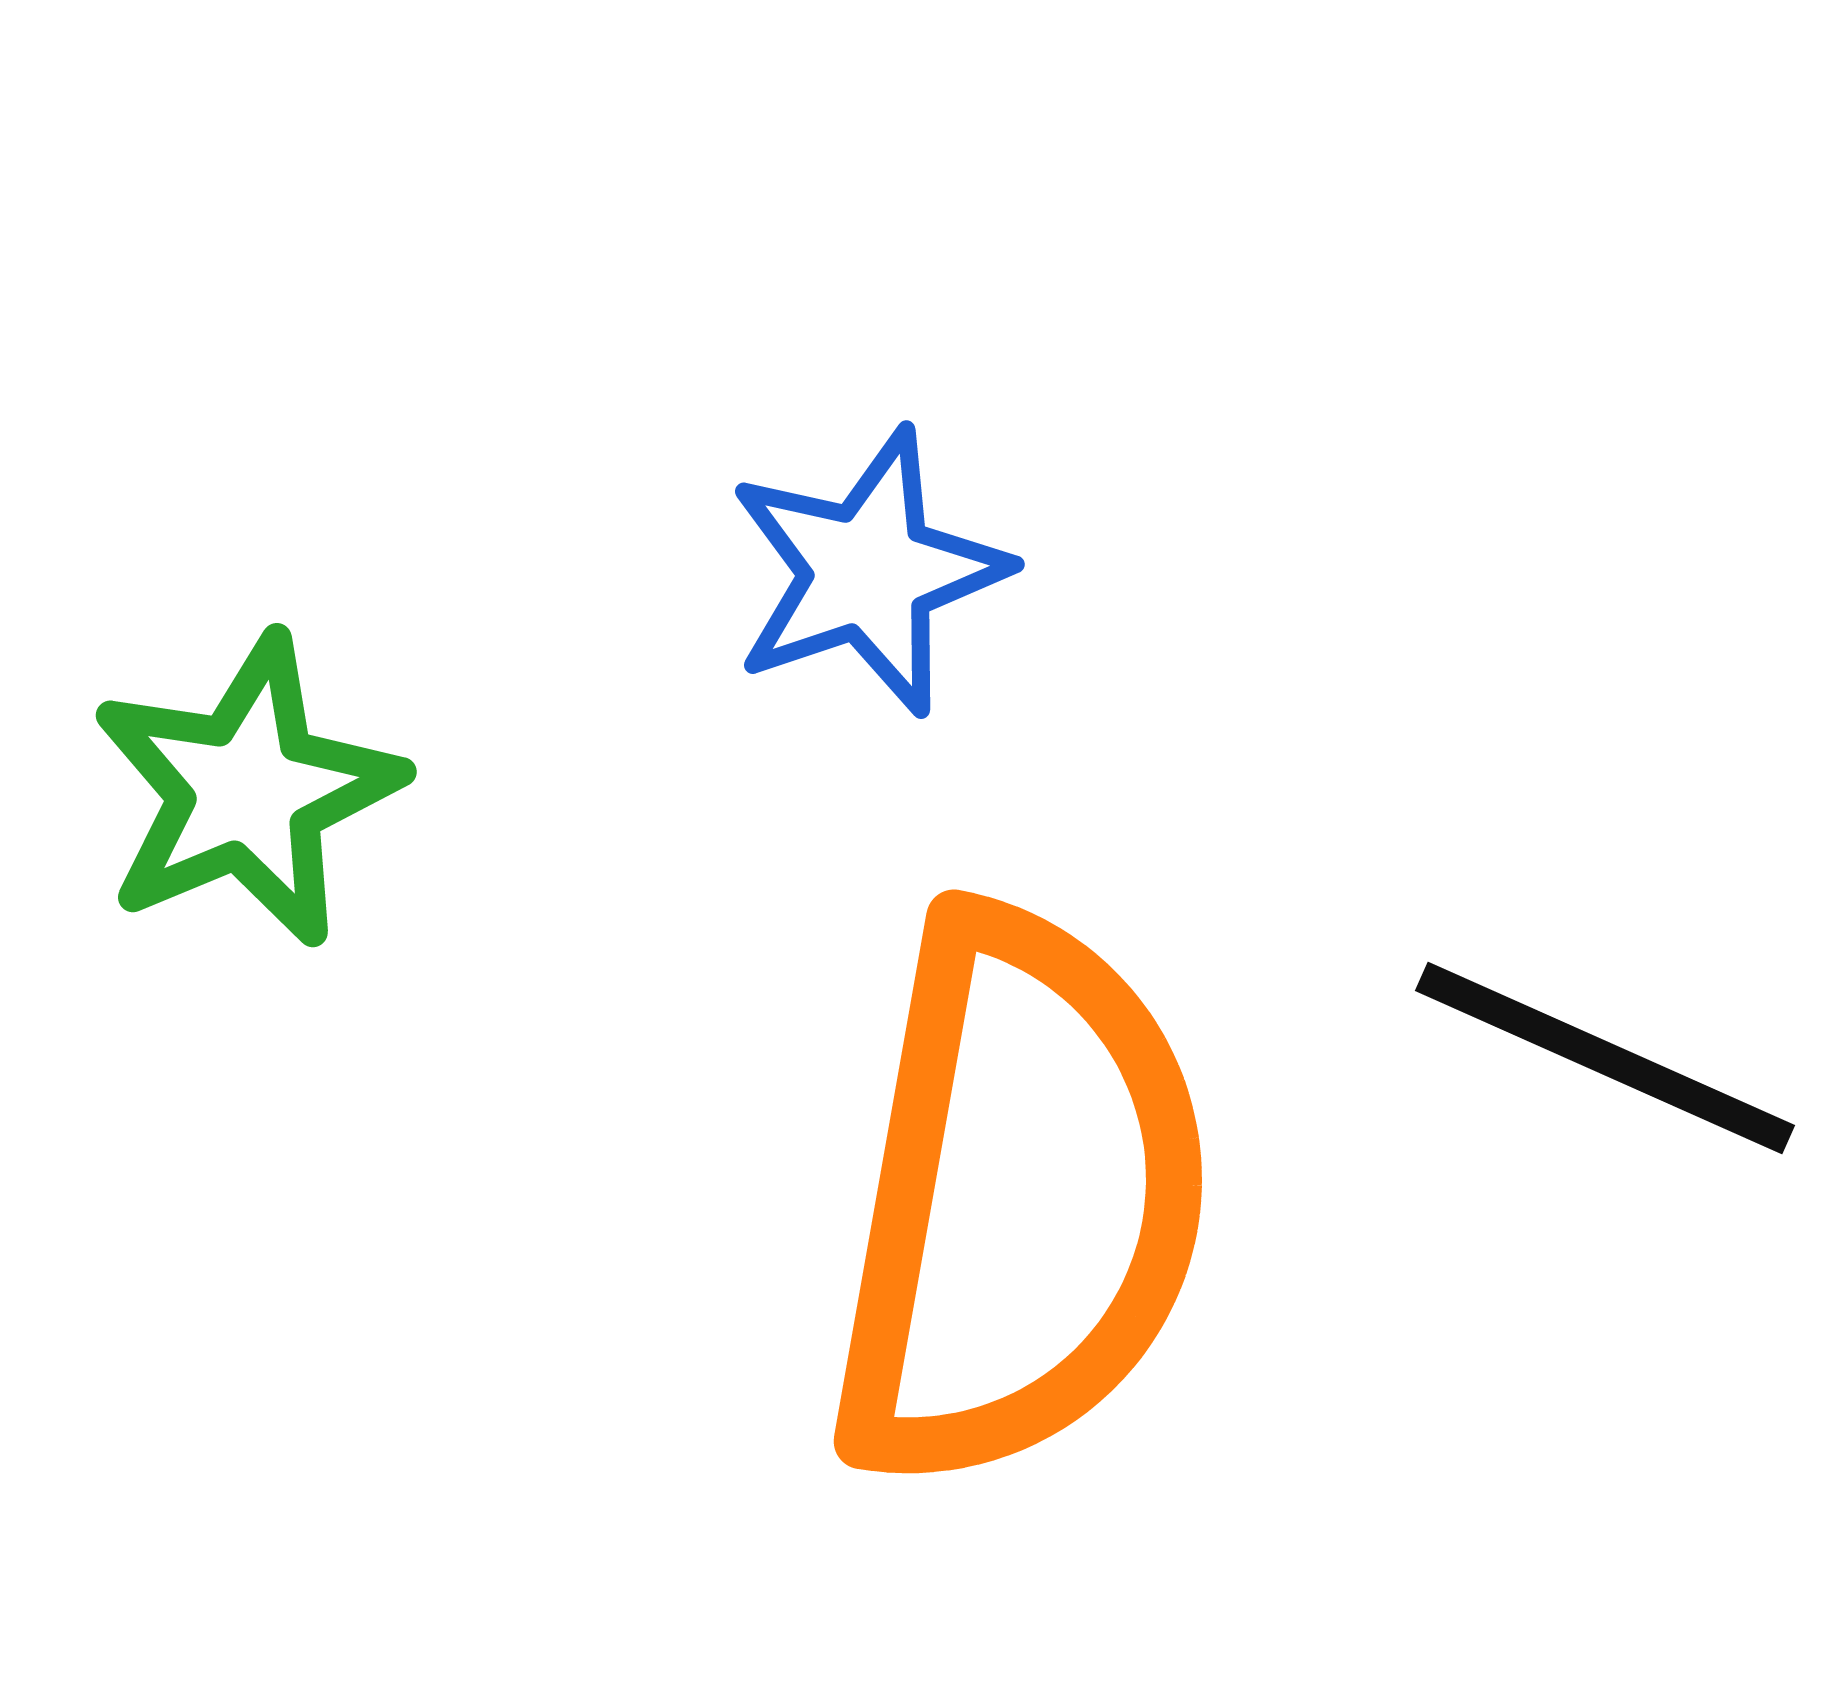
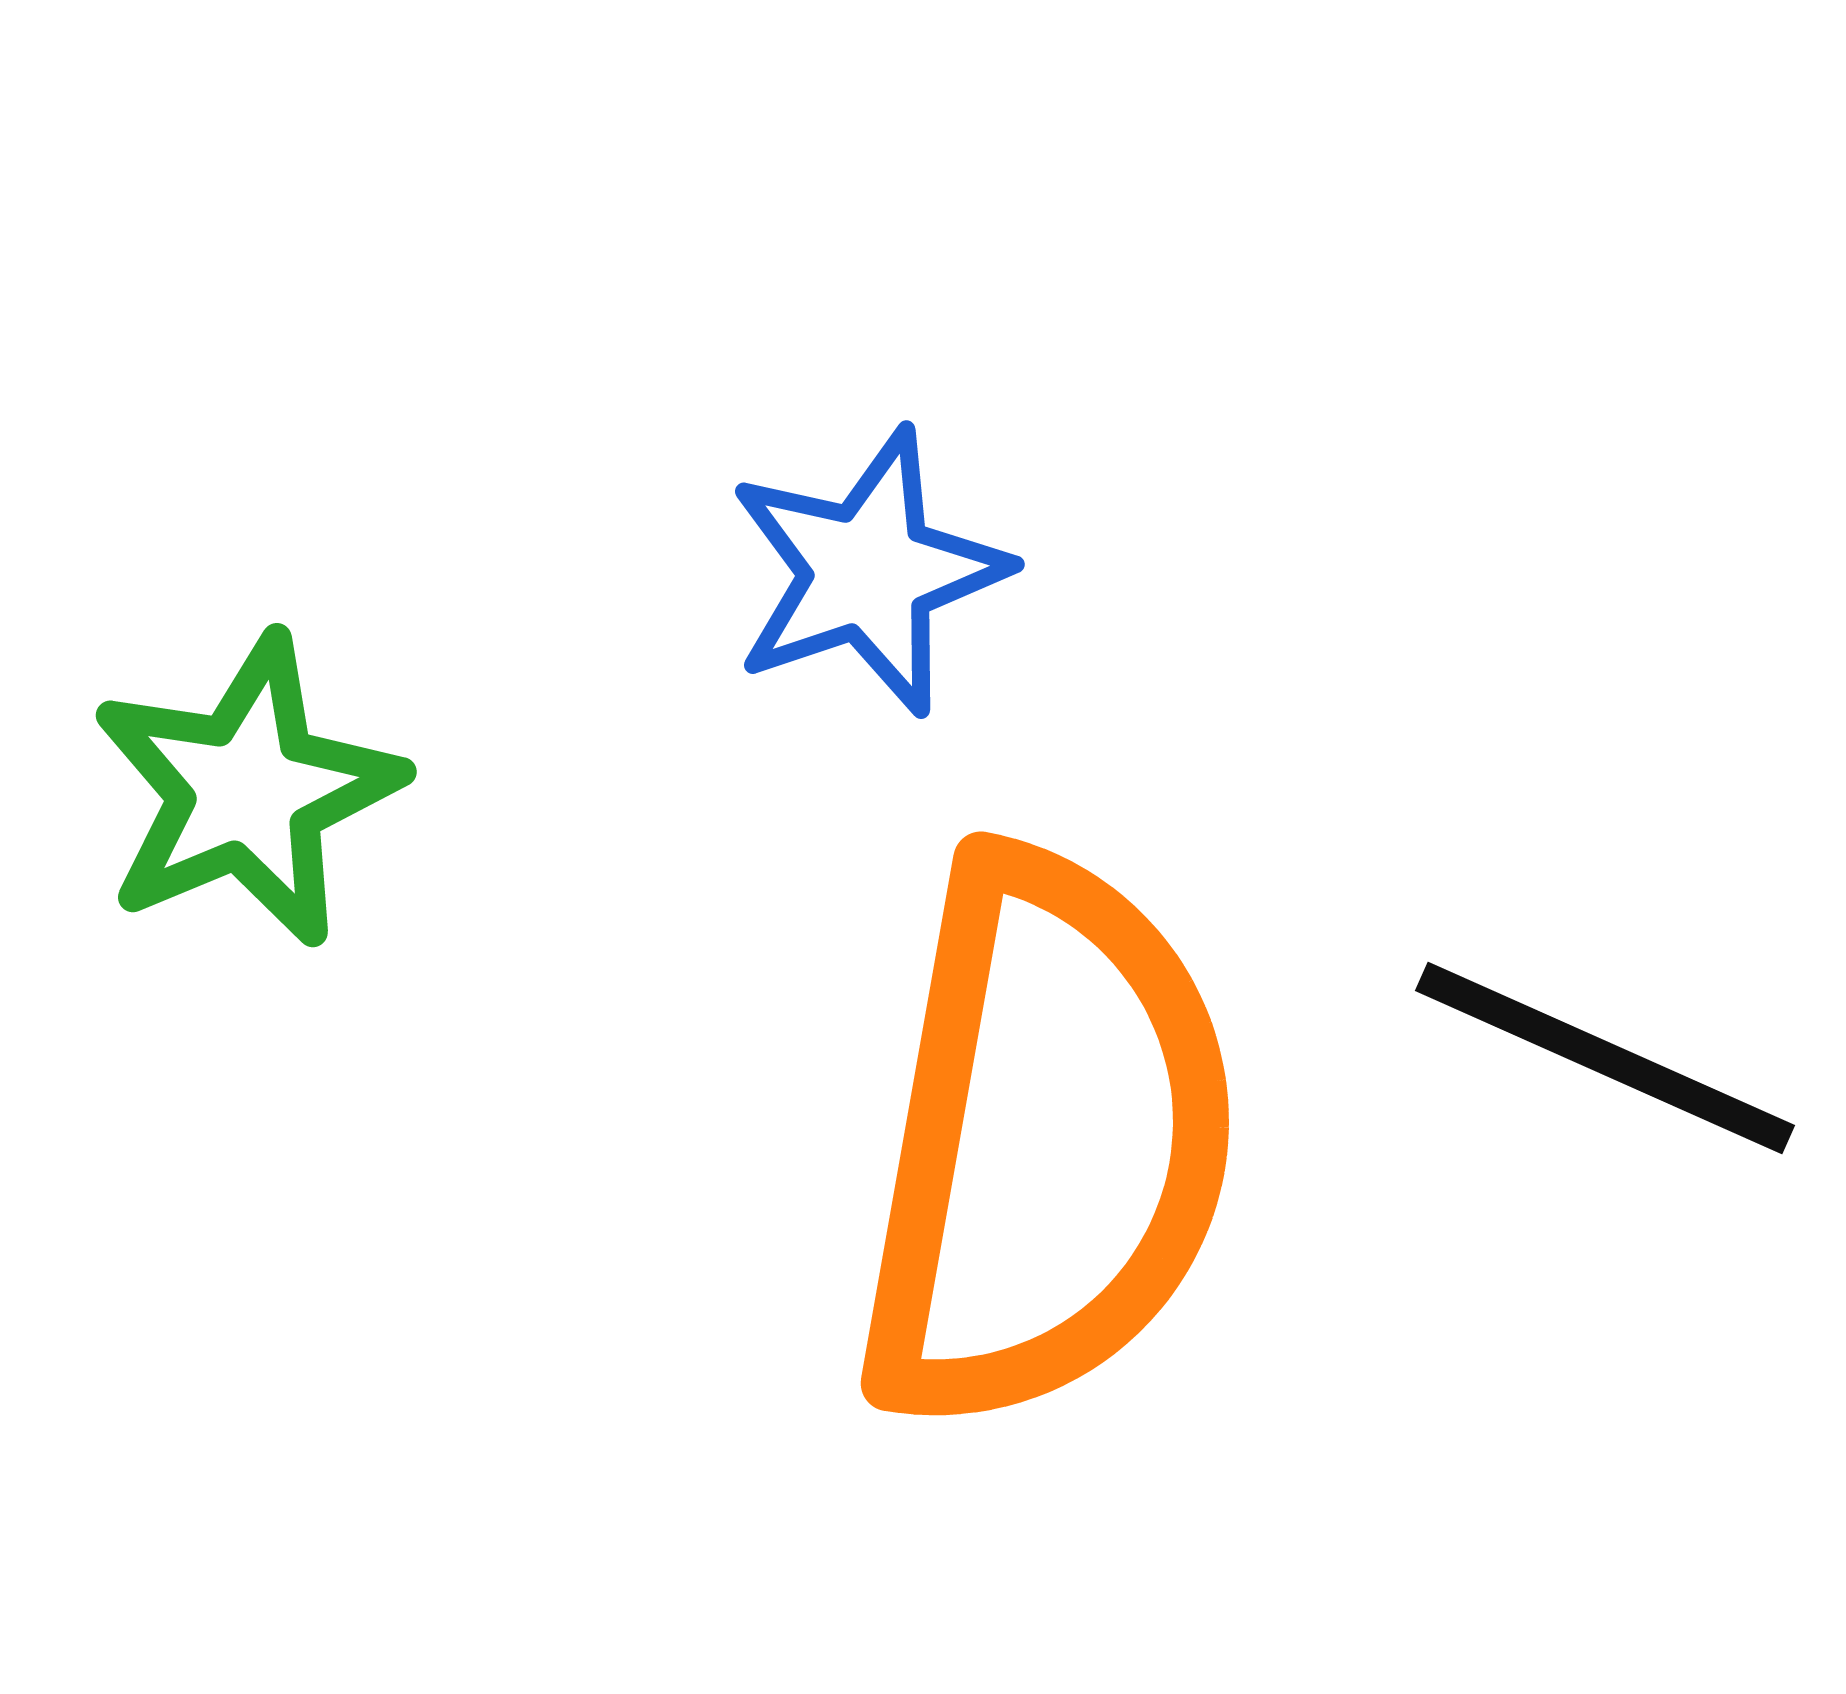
orange semicircle: moved 27 px right, 58 px up
